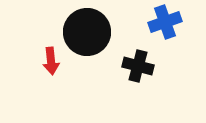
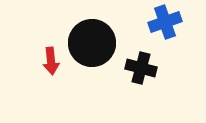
black circle: moved 5 px right, 11 px down
black cross: moved 3 px right, 2 px down
